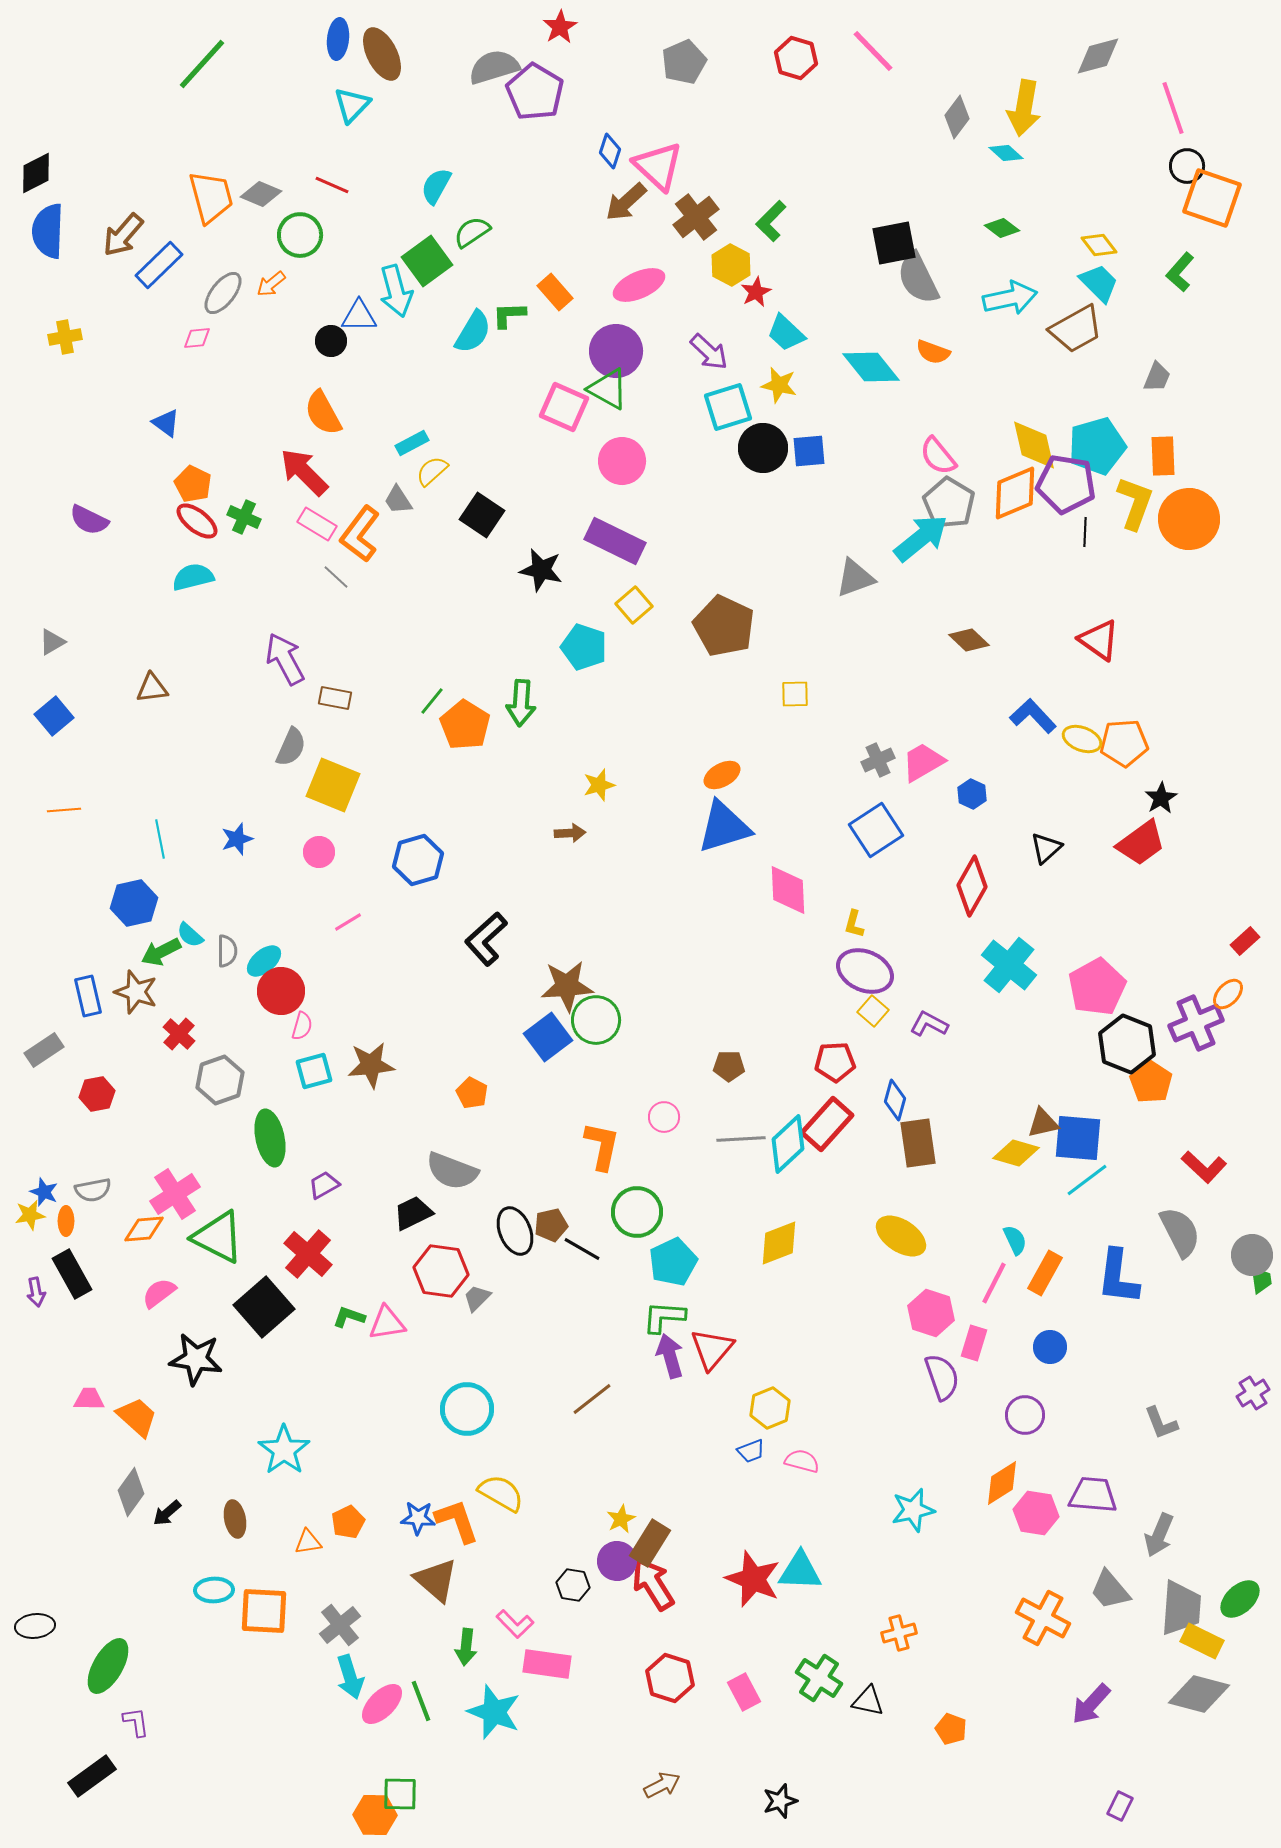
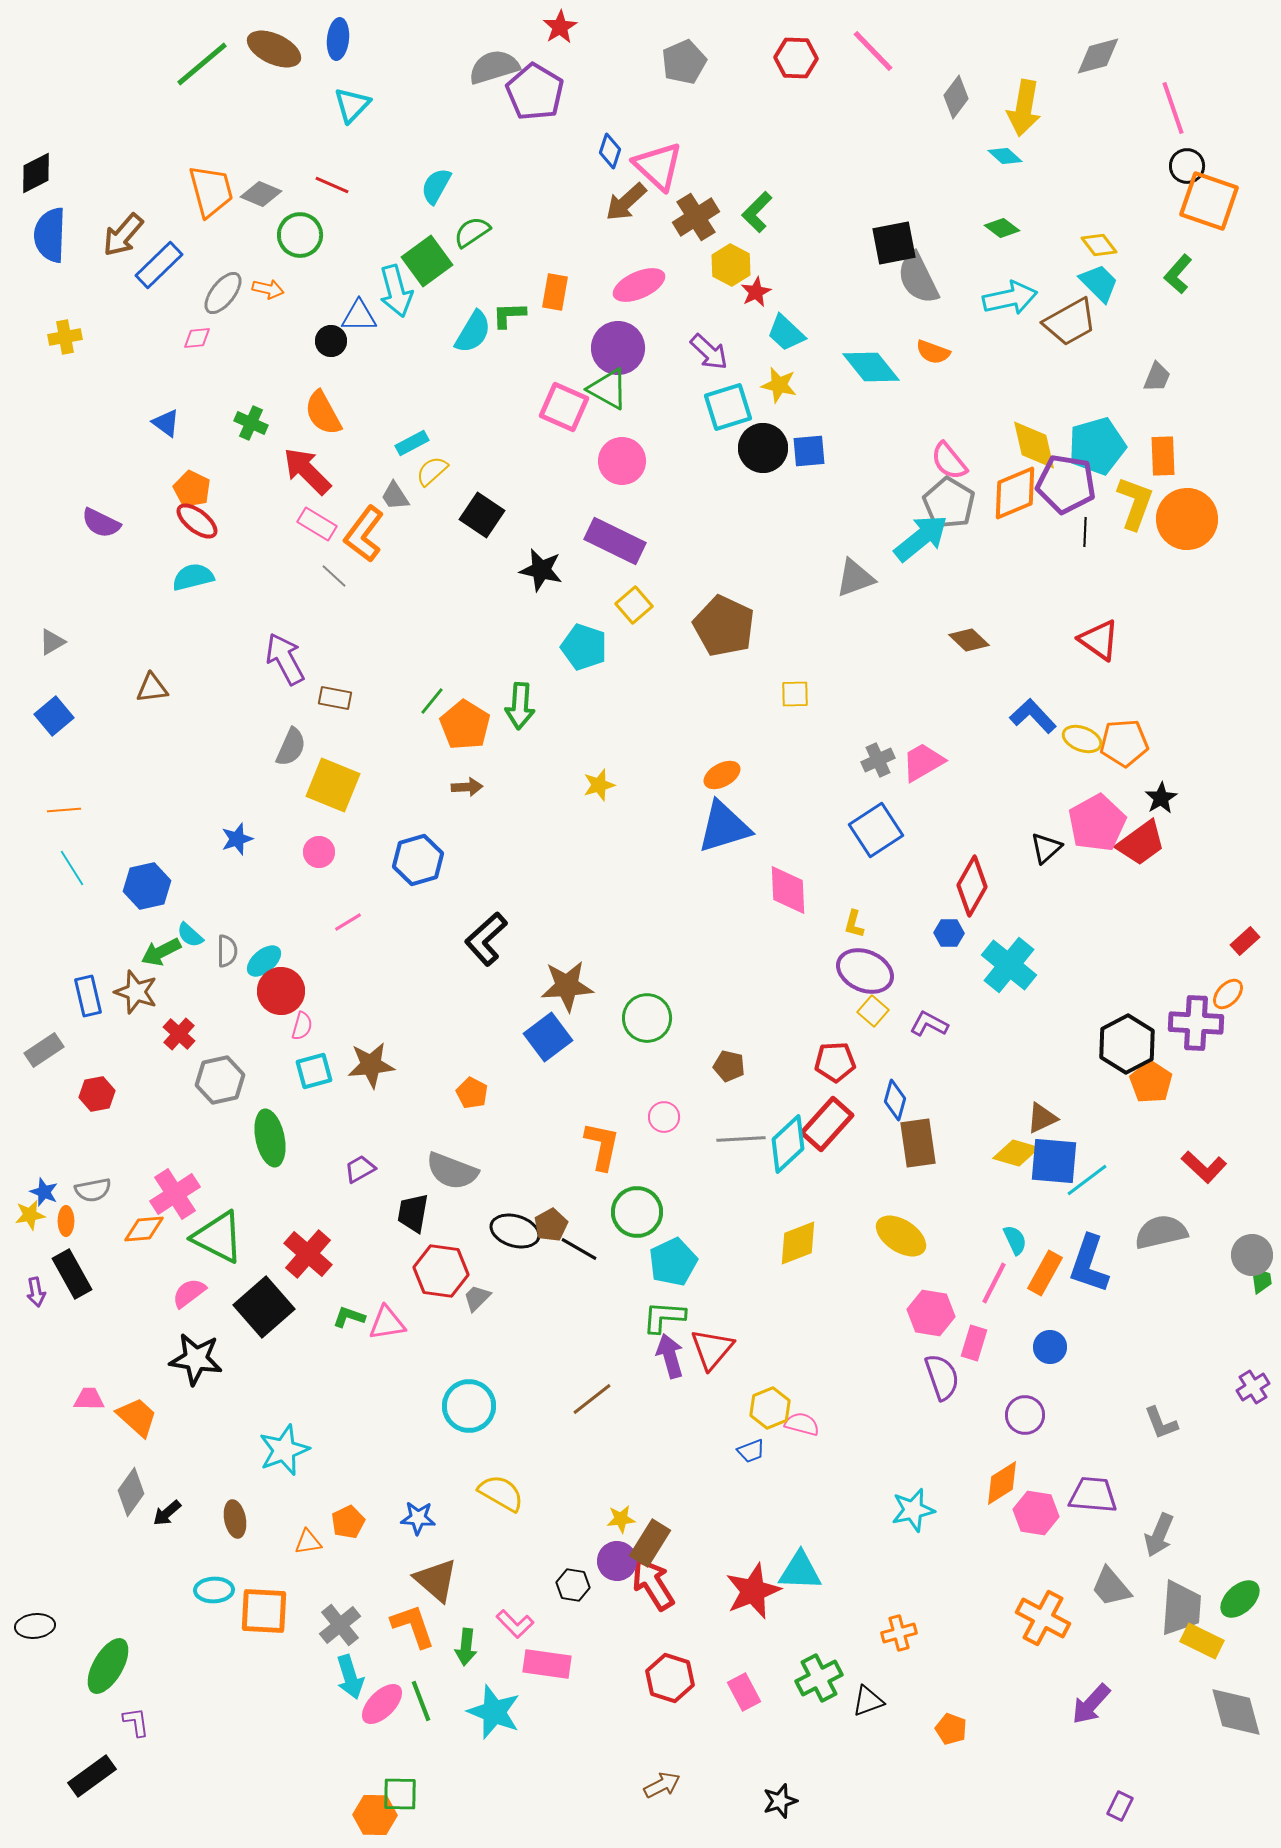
brown ellipse at (382, 54): moved 108 px left, 5 px up; rotated 38 degrees counterclockwise
red hexagon at (796, 58): rotated 15 degrees counterclockwise
green line at (202, 64): rotated 8 degrees clockwise
gray diamond at (957, 117): moved 1 px left, 20 px up
cyan diamond at (1006, 153): moved 1 px left, 3 px down
orange trapezoid at (211, 197): moved 6 px up
orange square at (1212, 198): moved 3 px left, 3 px down
brown cross at (696, 217): rotated 6 degrees clockwise
green L-shape at (771, 221): moved 14 px left, 9 px up
blue semicircle at (48, 231): moved 2 px right, 4 px down
green L-shape at (1180, 272): moved 2 px left, 2 px down
orange arrow at (271, 284): moved 3 px left, 5 px down; rotated 128 degrees counterclockwise
orange rectangle at (555, 292): rotated 51 degrees clockwise
brown trapezoid at (1076, 329): moved 6 px left, 7 px up
purple circle at (616, 351): moved 2 px right, 3 px up
pink semicircle at (938, 456): moved 11 px right, 5 px down
red arrow at (304, 472): moved 3 px right, 1 px up
orange pentagon at (193, 484): moved 1 px left, 5 px down
gray trapezoid at (398, 500): moved 3 px left, 4 px up
green cross at (244, 517): moved 7 px right, 94 px up
orange circle at (1189, 519): moved 2 px left
purple semicircle at (89, 520): moved 12 px right, 3 px down
orange L-shape at (360, 534): moved 4 px right
gray line at (336, 577): moved 2 px left, 1 px up
green arrow at (521, 703): moved 1 px left, 3 px down
blue hexagon at (972, 794): moved 23 px left, 139 px down; rotated 24 degrees counterclockwise
brown arrow at (570, 833): moved 103 px left, 46 px up
cyan line at (160, 839): moved 88 px left, 29 px down; rotated 21 degrees counterclockwise
blue hexagon at (134, 903): moved 13 px right, 17 px up
pink pentagon at (1097, 987): moved 164 px up
green circle at (596, 1020): moved 51 px right, 2 px up
purple cross at (1196, 1023): rotated 26 degrees clockwise
black hexagon at (1127, 1044): rotated 10 degrees clockwise
brown pentagon at (729, 1066): rotated 12 degrees clockwise
gray hexagon at (220, 1080): rotated 6 degrees clockwise
brown triangle at (1043, 1123): moved 1 px left, 5 px up; rotated 12 degrees counterclockwise
blue square at (1078, 1138): moved 24 px left, 23 px down
purple trapezoid at (324, 1185): moved 36 px right, 16 px up
black trapezoid at (413, 1213): rotated 54 degrees counterclockwise
brown pentagon at (551, 1225): rotated 16 degrees counterclockwise
black ellipse at (515, 1231): rotated 51 degrees counterclockwise
gray semicircle at (1180, 1232): moved 19 px left; rotated 76 degrees counterclockwise
yellow diamond at (779, 1243): moved 19 px right
black line at (582, 1249): moved 3 px left
blue L-shape at (1118, 1277): moved 29 px left, 13 px up; rotated 12 degrees clockwise
pink semicircle at (159, 1293): moved 30 px right
pink hexagon at (931, 1313): rotated 9 degrees counterclockwise
purple cross at (1253, 1393): moved 6 px up
cyan circle at (467, 1409): moved 2 px right, 3 px up
cyan star at (284, 1450): rotated 15 degrees clockwise
pink semicircle at (802, 1461): moved 37 px up
yellow star at (621, 1519): rotated 20 degrees clockwise
orange L-shape at (457, 1521): moved 44 px left, 105 px down
red star at (753, 1579): moved 12 px down; rotated 28 degrees clockwise
gray trapezoid at (1110, 1590): moved 1 px right, 3 px up
green cross at (819, 1678): rotated 30 degrees clockwise
gray diamond at (1199, 1694): moved 37 px right, 18 px down; rotated 60 degrees clockwise
black triangle at (868, 1701): rotated 32 degrees counterclockwise
